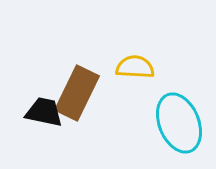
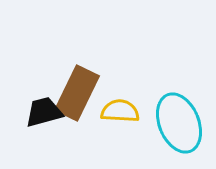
yellow semicircle: moved 15 px left, 44 px down
black trapezoid: rotated 27 degrees counterclockwise
